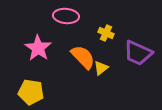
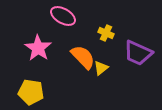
pink ellipse: moved 3 px left; rotated 25 degrees clockwise
